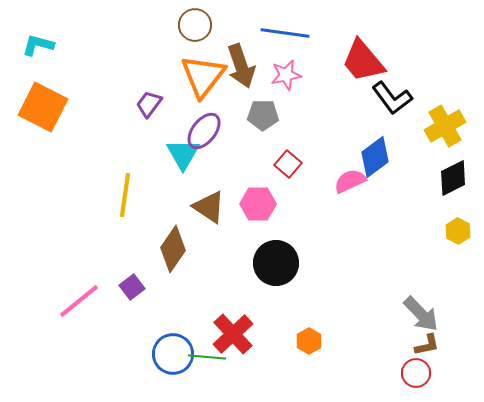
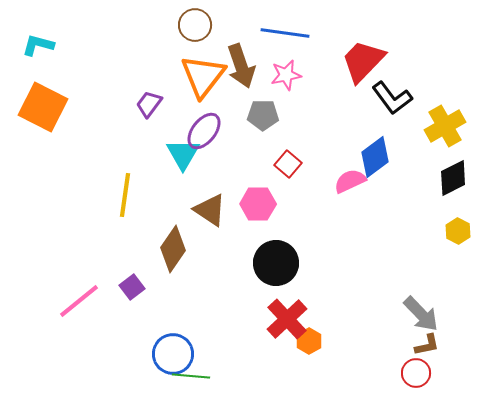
red trapezoid: rotated 84 degrees clockwise
brown triangle: moved 1 px right, 3 px down
red cross: moved 54 px right, 15 px up
green line: moved 16 px left, 19 px down
